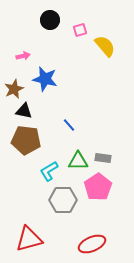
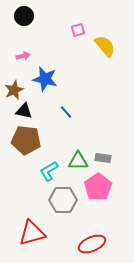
black circle: moved 26 px left, 4 px up
pink square: moved 2 px left
brown star: moved 1 px down
blue line: moved 3 px left, 13 px up
red triangle: moved 3 px right, 6 px up
